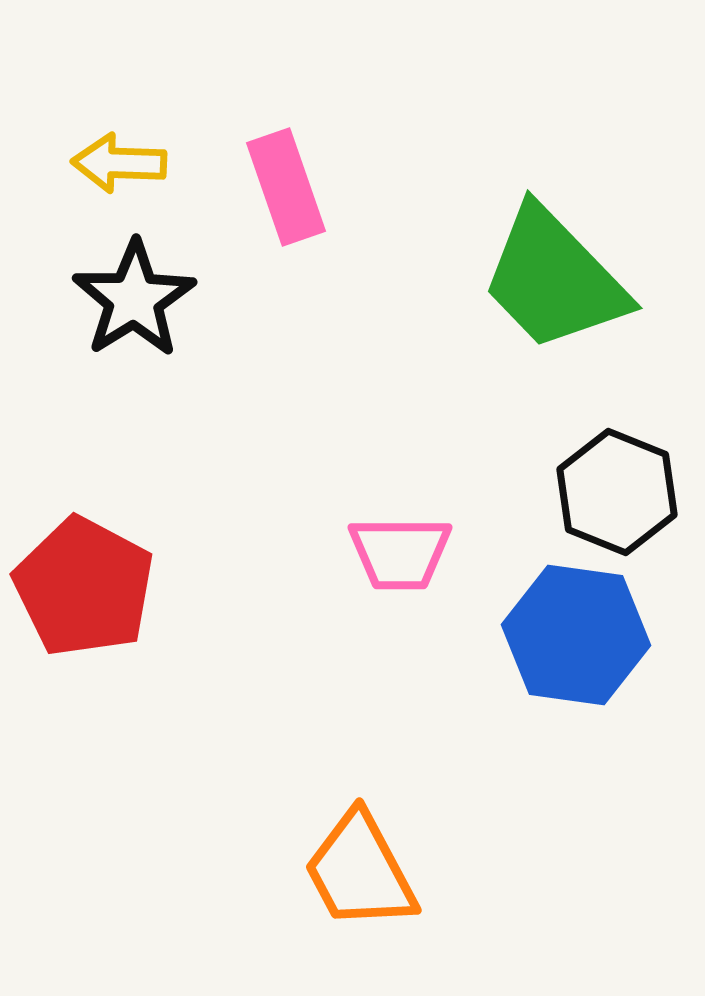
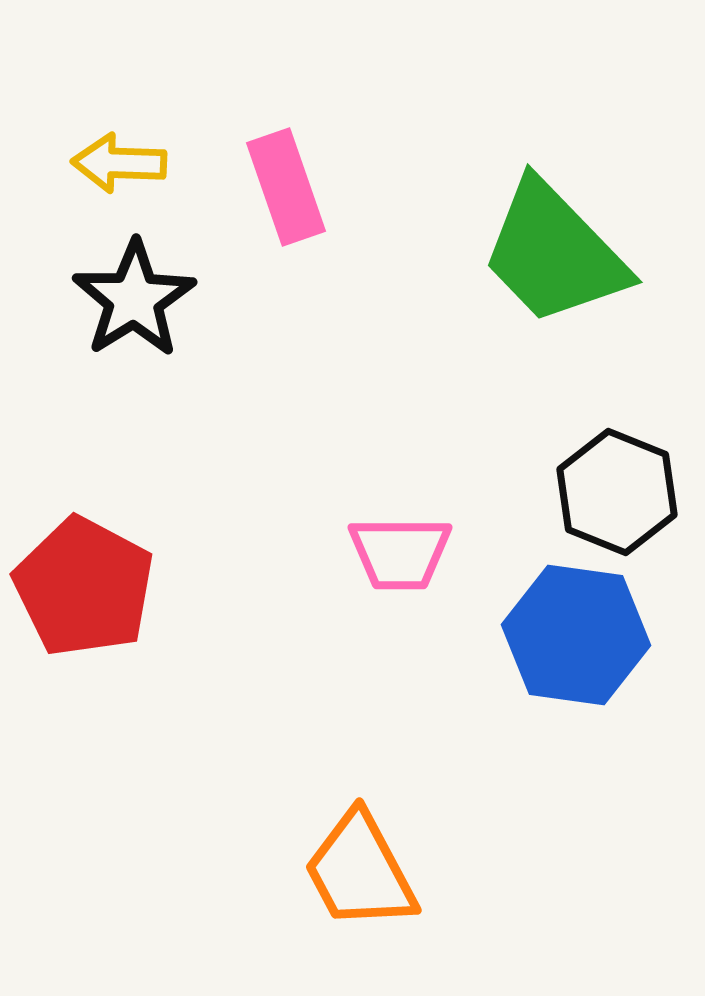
green trapezoid: moved 26 px up
